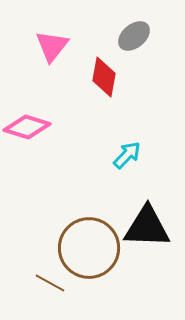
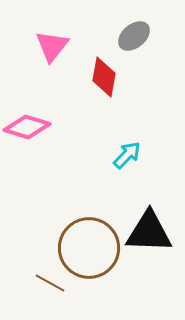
black triangle: moved 2 px right, 5 px down
